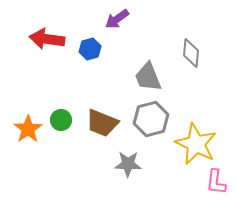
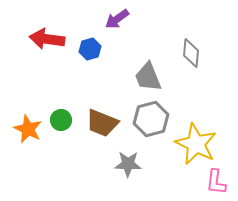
orange star: rotated 12 degrees counterclockwise
